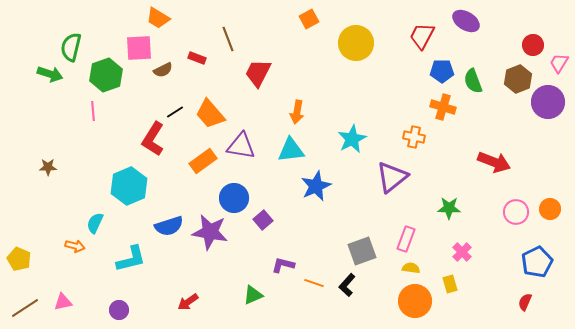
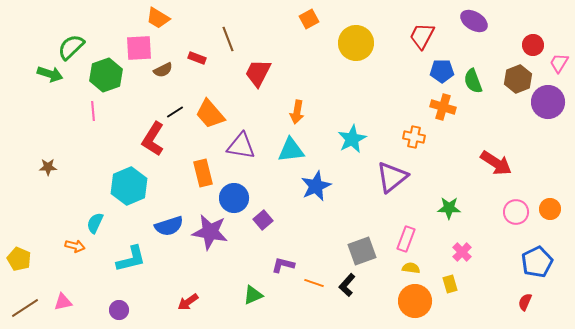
purple ellipse at (466, 21): moved 8 px right
green semicircle at (71, 47): rotated 32 degrees clockwise
orange rectangle at (203, 161): moved 12 px down; rotated 68 degrees counterclockwise
red arrow at (494, 162): moved 2 px right, 1 px down; rotated 12 degrees clockwise
